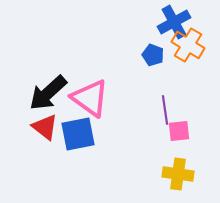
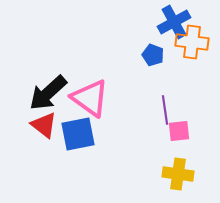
orange cross: moved 4 px right, 3 px up; rotated 24 degrees counterclockwise
red triangle: moved 1 px left, 2 px up
